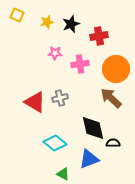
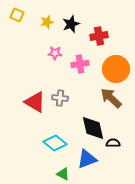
gray cross: rotated 21 degrees clockwise
blue triangle: moved 2 px left
